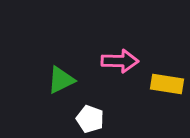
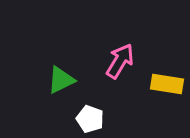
pink arrow: rotated 60 degrees counterclockwise
